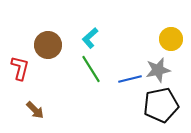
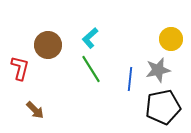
blue line: rotated 70 degrees counterclockwise
black pentagon: moved 2 px right, 2 px down
